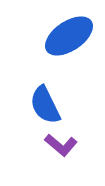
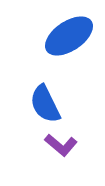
blue semicircle: moved 1 px up
